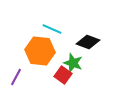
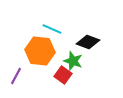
green star: moved 2 px up
purple line: moved 1 px up
